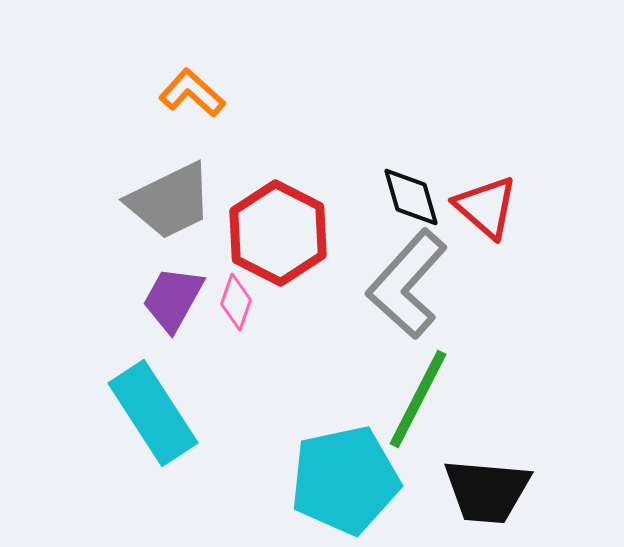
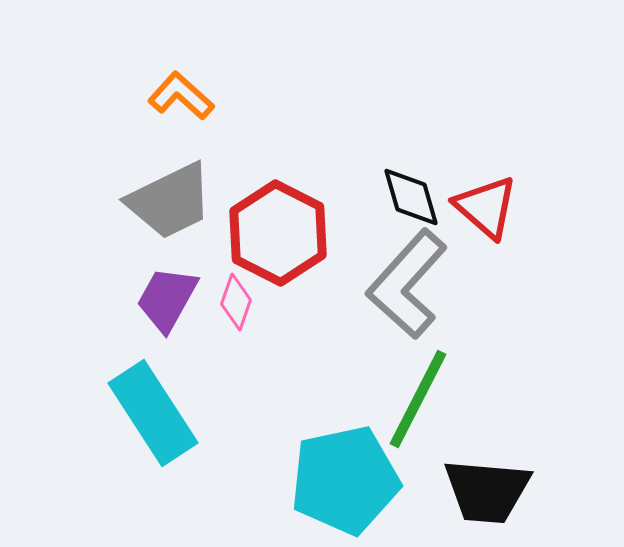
orange L-shape: moved 11 px left, 3 px down
purple trapezoid: moved 6 px left
